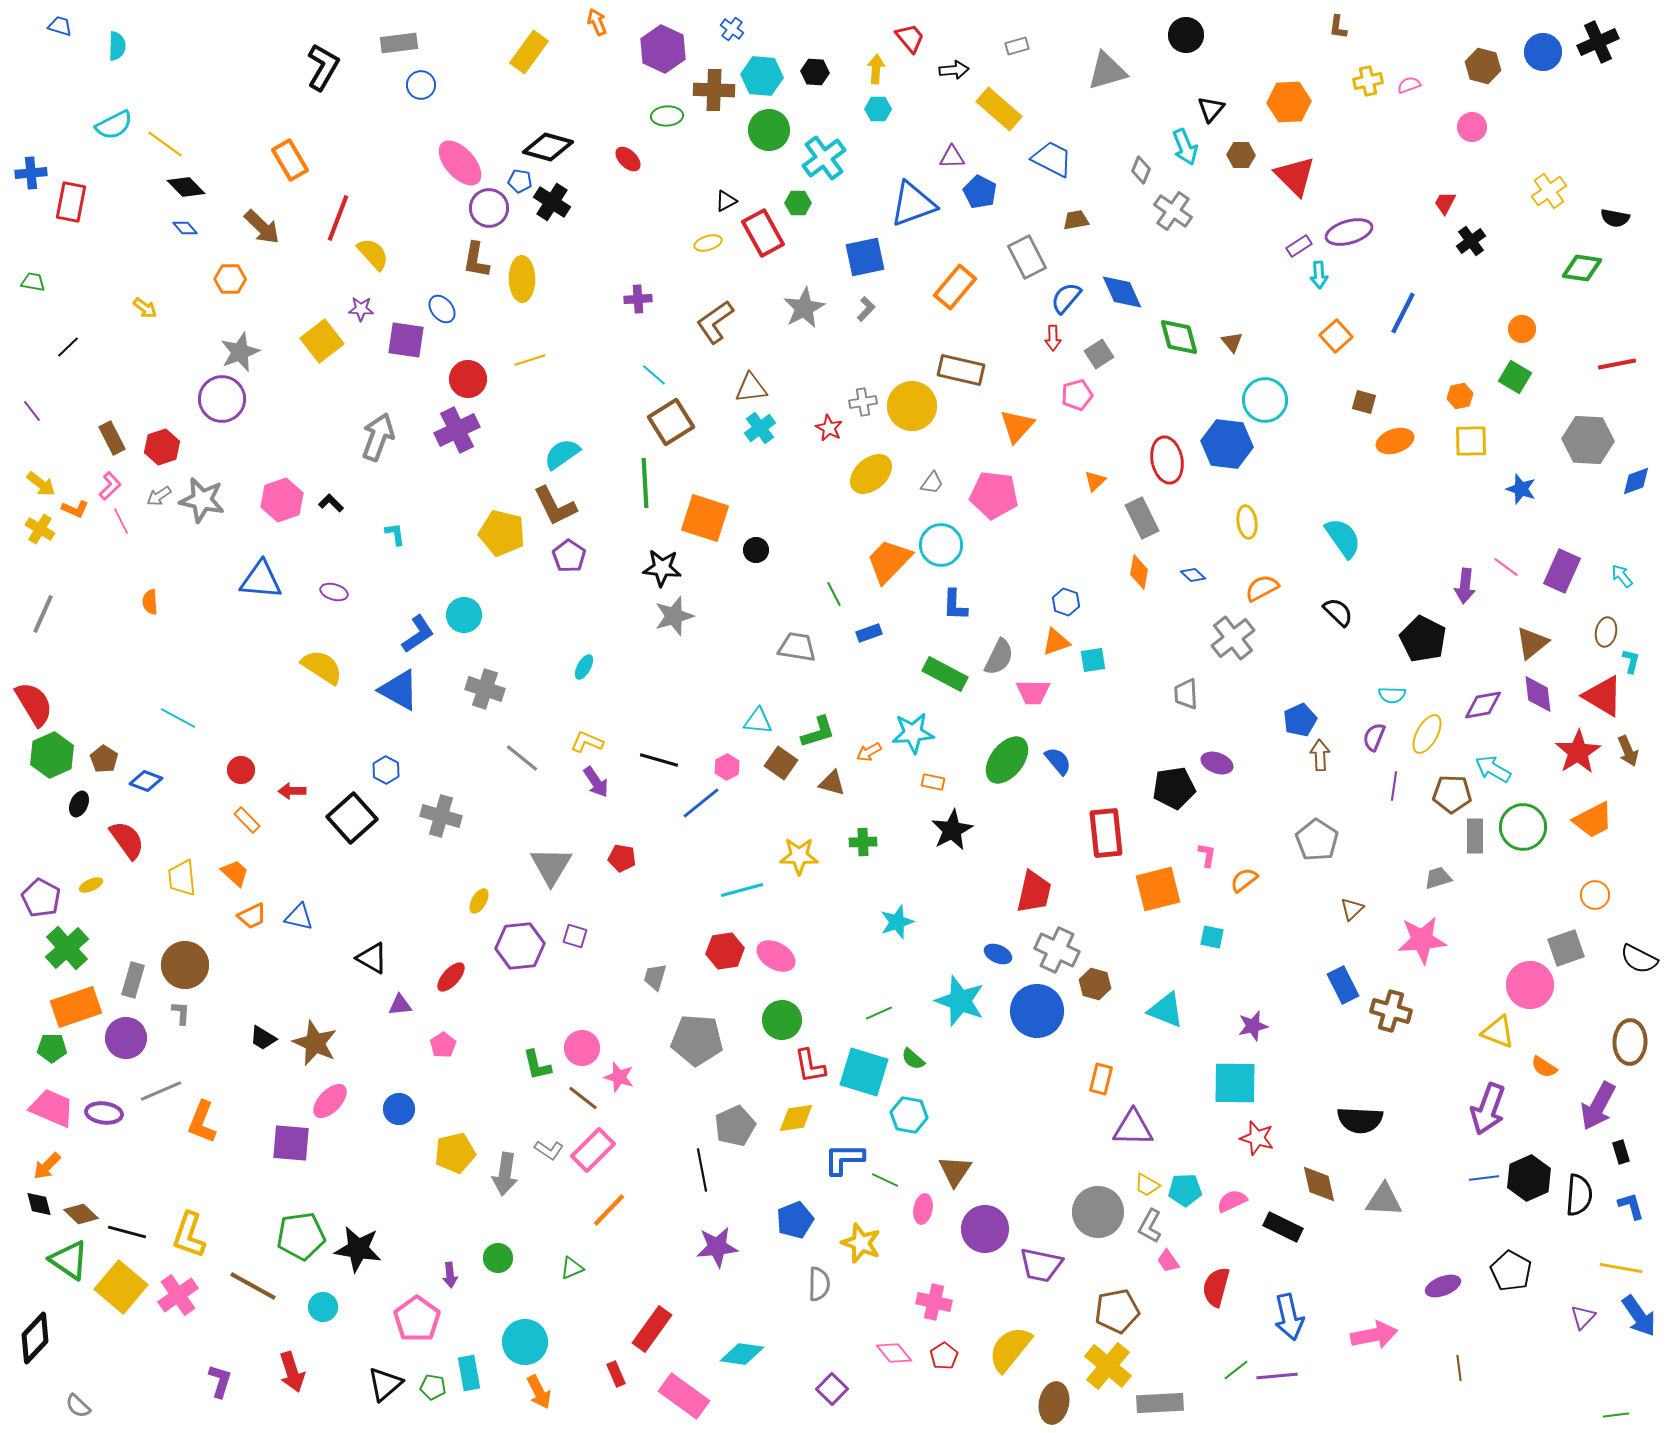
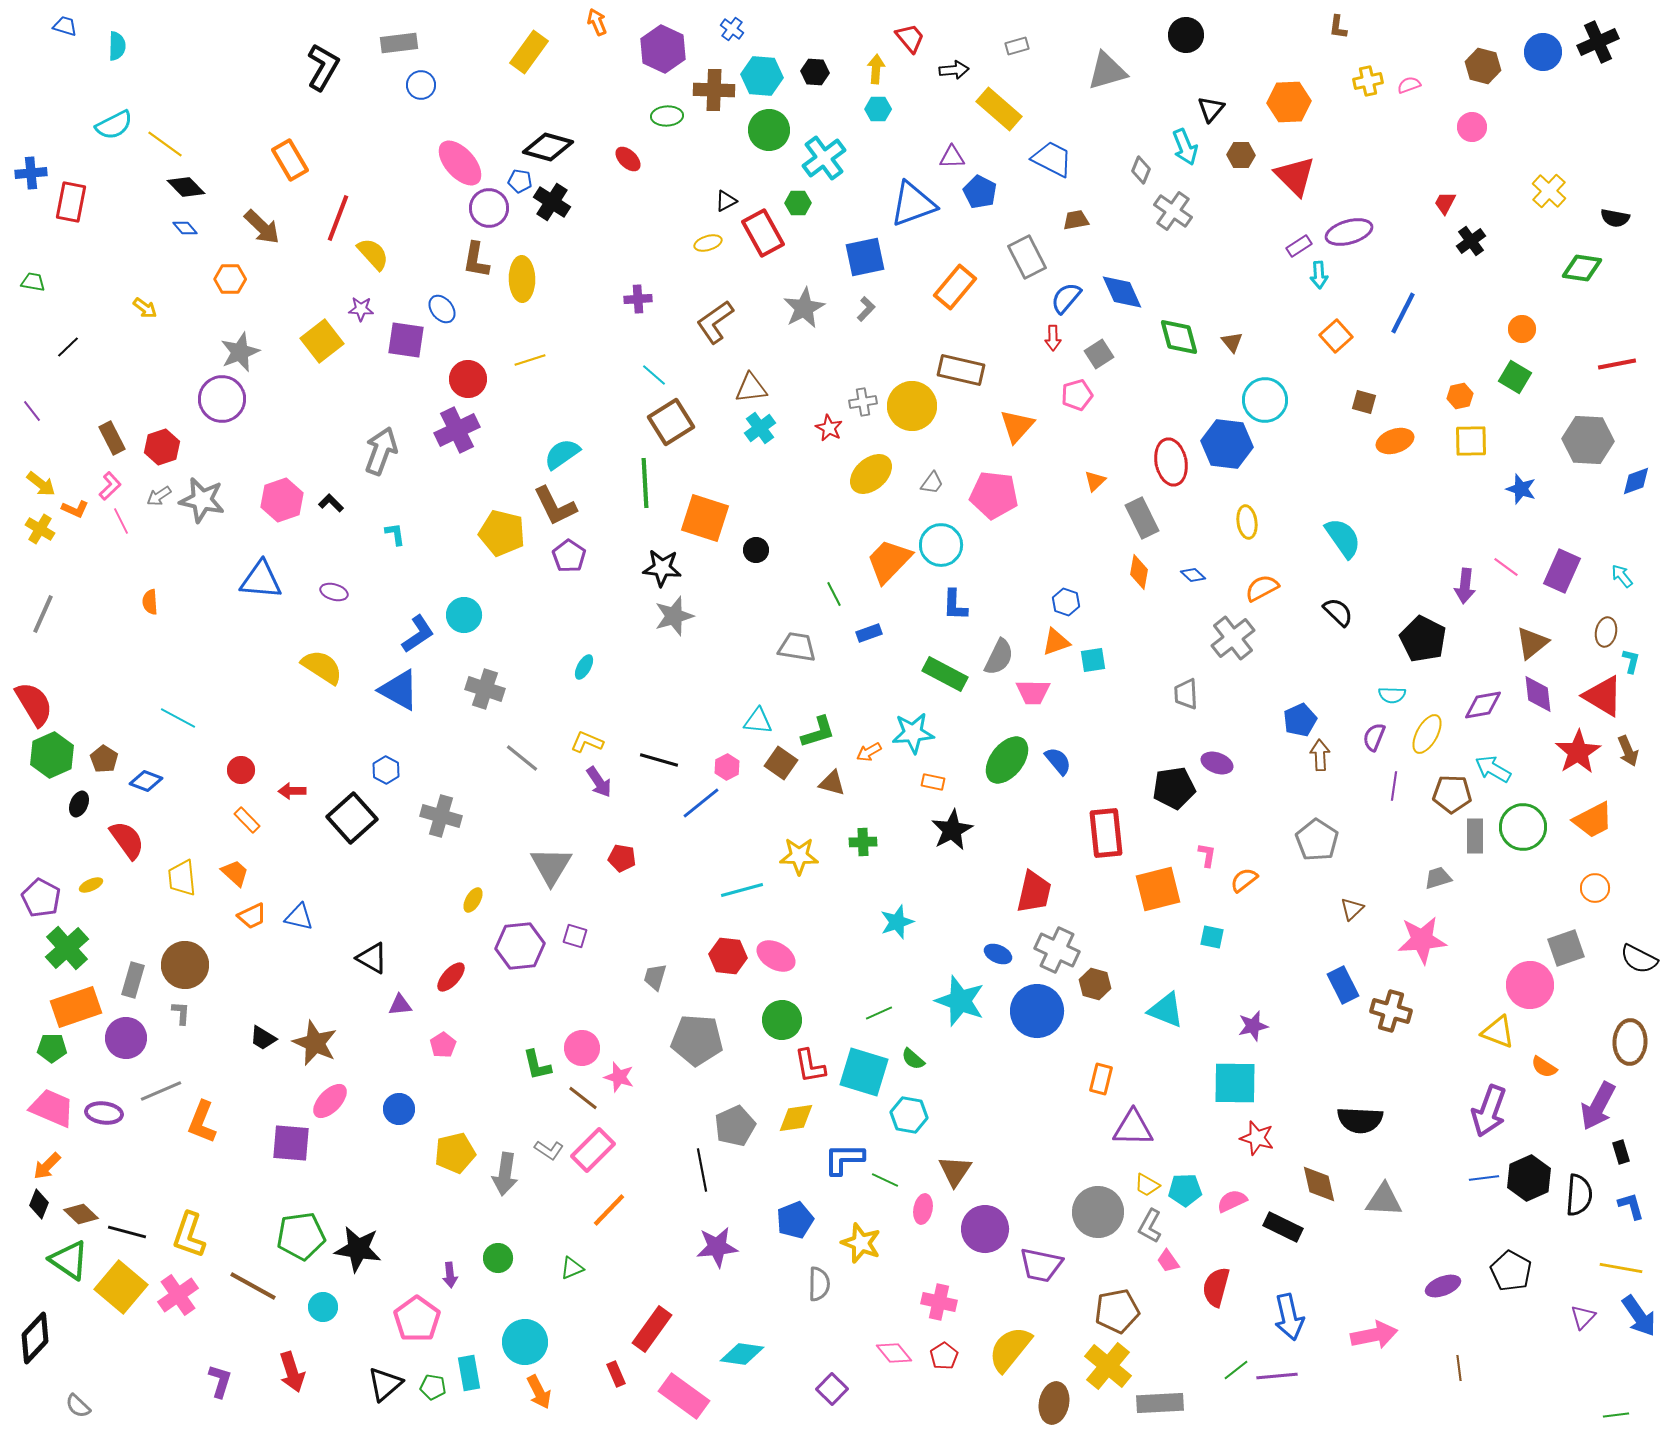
blue trapezoid at (60, 26): moved 5 px right
yellow cross at (1549, 191): rotated 12 degrees counterclockwise
gray arrow at (378, 437): moved 3 px right, 14 px down
red ellipse at (1167, 460): moved 4 px right, 2 px down
purple arrow at (596, 782): moved 3 px right
orange circle at (1595, 895): moved 7 px up
yellow ellipse at (479, 901): moved 6 px left, 1 px up
red hexagon at (725, 951): moved 3 px right, 5 px down; rotated 15 degrees clockwise
purple arrow at (1488, 1109): moved 1 px right, 2 px down
black diamond at (39, 1204): rotated 36 degrees clockwise
pink cross at (934, 1302): moved 5 px right
